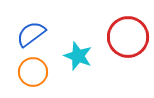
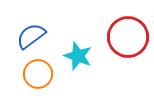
blue semicircle: moved 2 px down
orange circle: moved 5 px right, 2 px down
